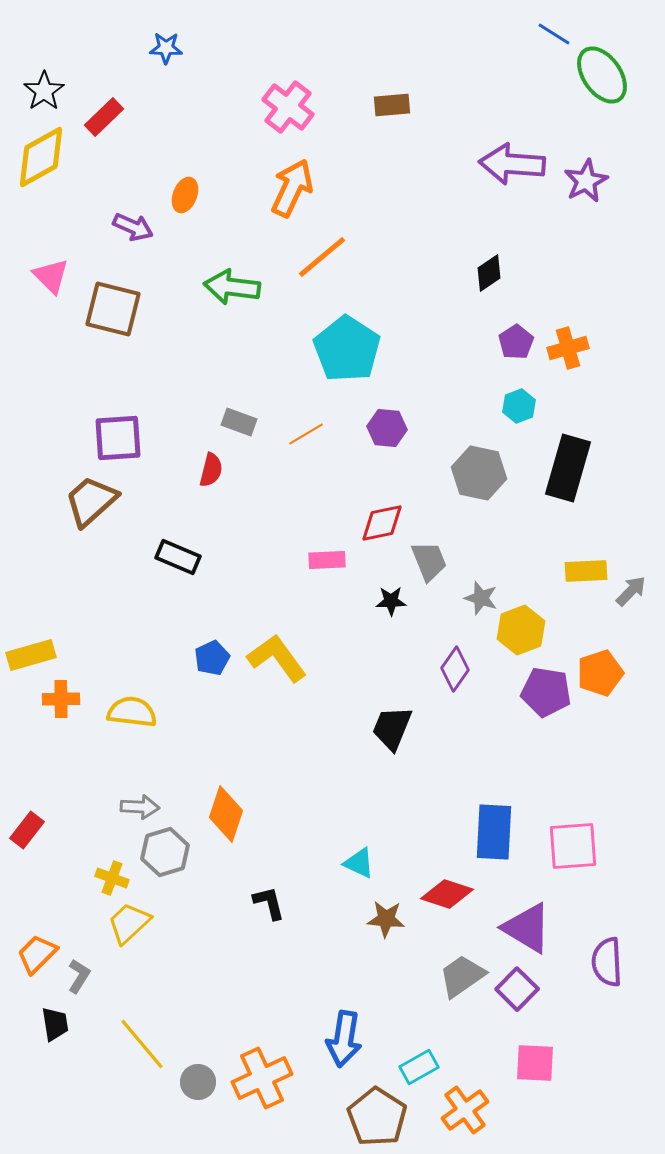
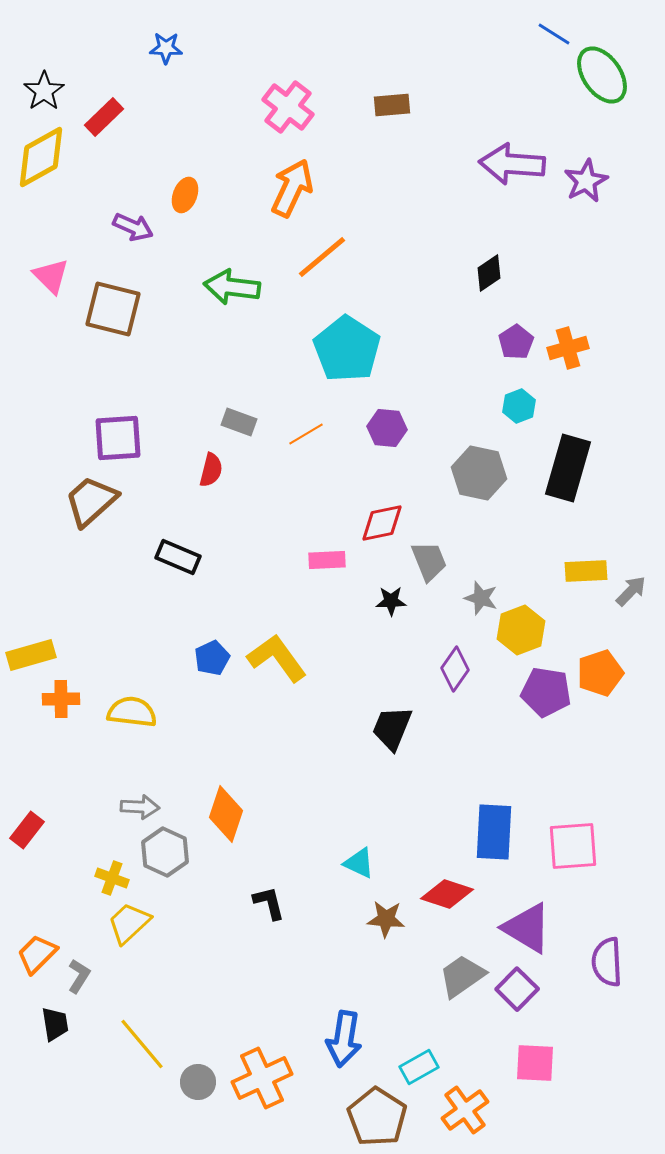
gray hexagon at (165, 852): rotated 18 degrees counterclockwise
